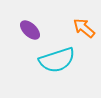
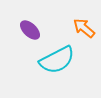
cyan semicircle: rotated 9 degrees counterclockwise
